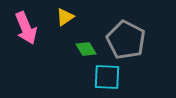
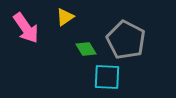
pink arrow: rotated 12 degrees counterclockwise
